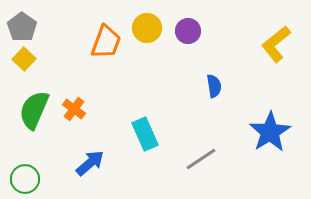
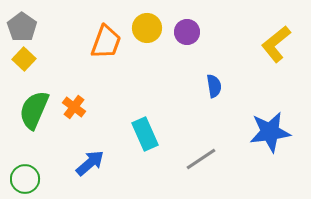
purple circle: moved 1 px left, 1 px down
orange cross: moved 2 px up
blue star: rotated 24 degrees clockwise
